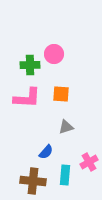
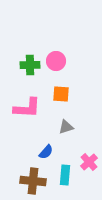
pink circle: moved 2 px right, 7 px down
pink L-shape: moved 10 px down
pink cross: rotated 12 degrees counterclockwise
